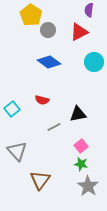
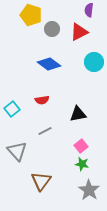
yellow pentagon: rotated 15 degrees counterclockwise
gray circle: moved 4 px right, 1 px up
blue diamond: moved 2 px down
red semicircle: rotated 24 degrees counterclockwise
gray line: moved 9 px left, 4 px down
green star: moved 1 px right
brown triangle: moved 1 px right, 1 px down
gray star: moved 1 px right, 4 px down
